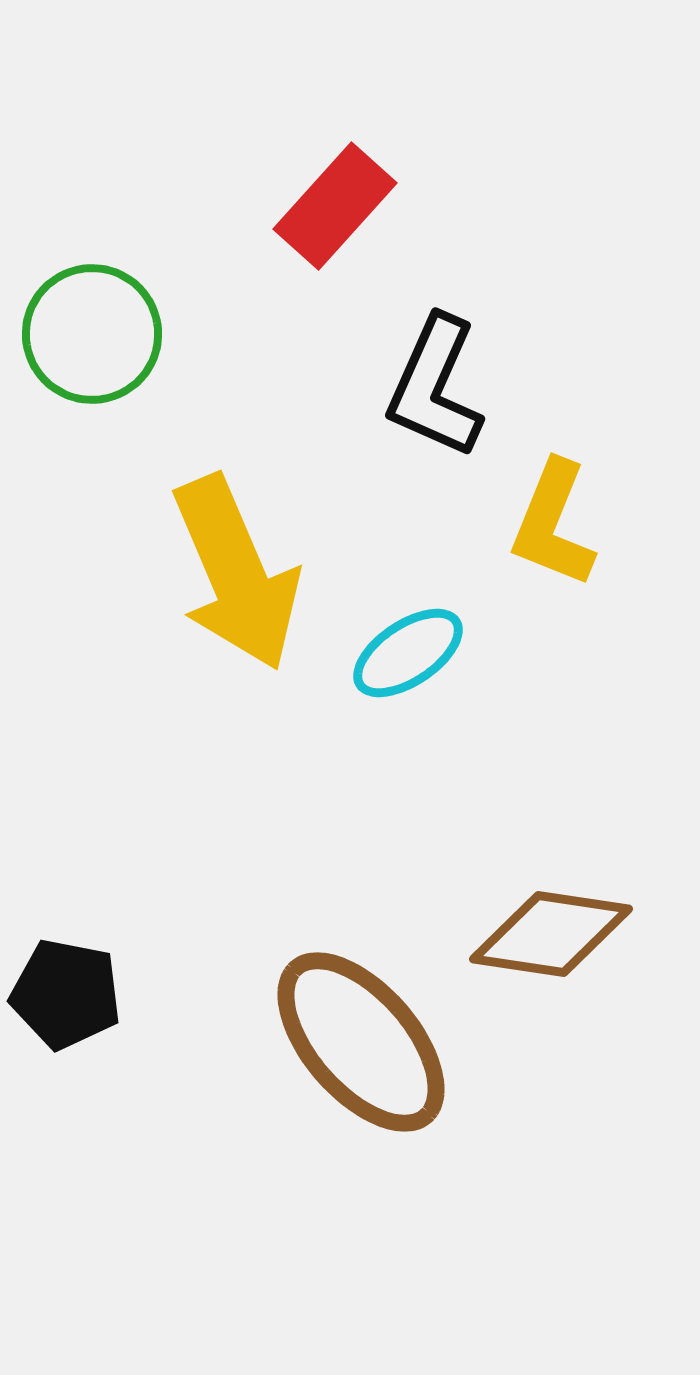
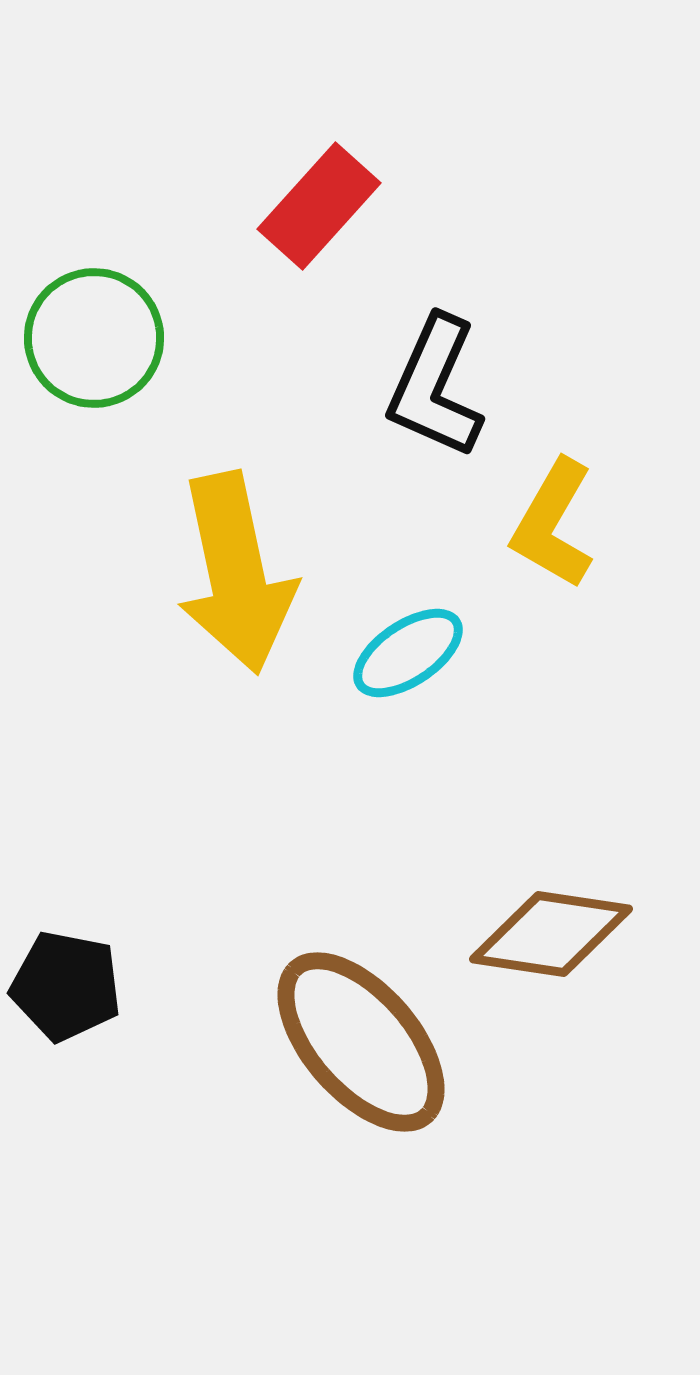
red rectangle: moved 16 px left
green circle: moved 2 px right, 4 px down
yellow L-shape: rotated 8 degrees clockwise
yellow arrow: rotated 11 degrees clockwise
black pentagon: moved 8 px up
